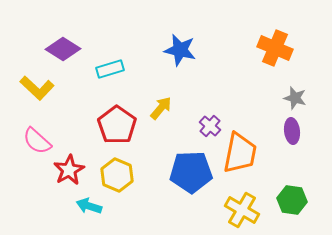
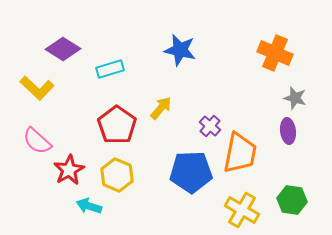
orange cross: moved 5 px down
purple ellipse: moved 4 px left
